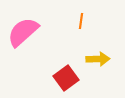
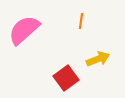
pink semicircle: moved 1 px right, 2 px up
yellow arrow: rotated 20 degrees counterclockwise
